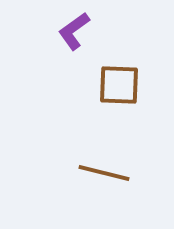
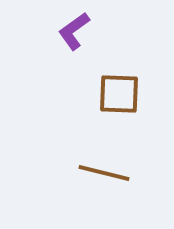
brown square: moved 9 px down
